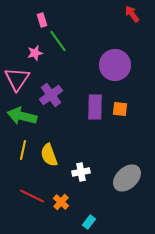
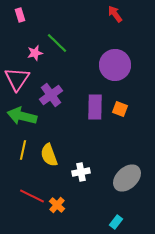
red arrow: moved 17 px left
pink rectangle: moved 22 px left, 5 px up
green line: moved 1 px left, 2 px down; rotated 10 degrees counterclockwise
orange square: rotated 14 degrees clockwise
orange cross: moved 4 px left, 3 px down
cyan rectangle: moved 27 px right
